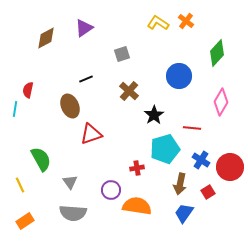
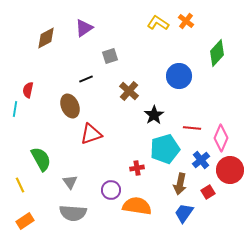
gray square: moved 12 px left, 2 px down
pink diamond: moved 36 px down; rotated 8 degrees counterclockwise
blue cross: rotated 18 degrees clockwise
red circle: moved 3 px down
